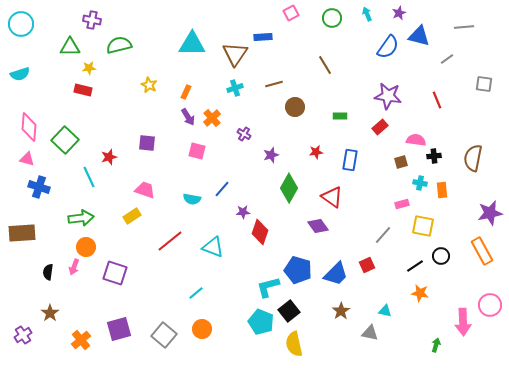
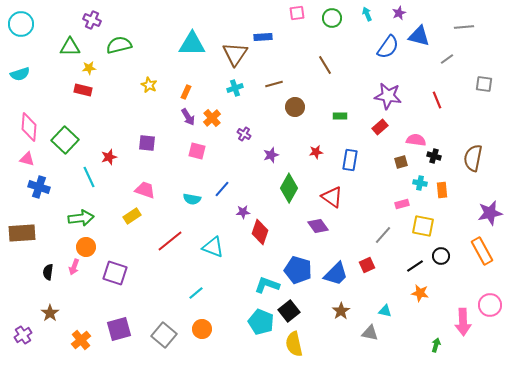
pink square at (291, 13): moved 6 px right; rotated 21 degrees clockwise
purple cross at (92, 20): rotated 12 degrees clockwise
black cross at (434, 156): rotated 24 degrees clockwise
cyan L-shape at (268, 287): moved 1 px left, 2 px up; rotated 35 degrees clockwise
